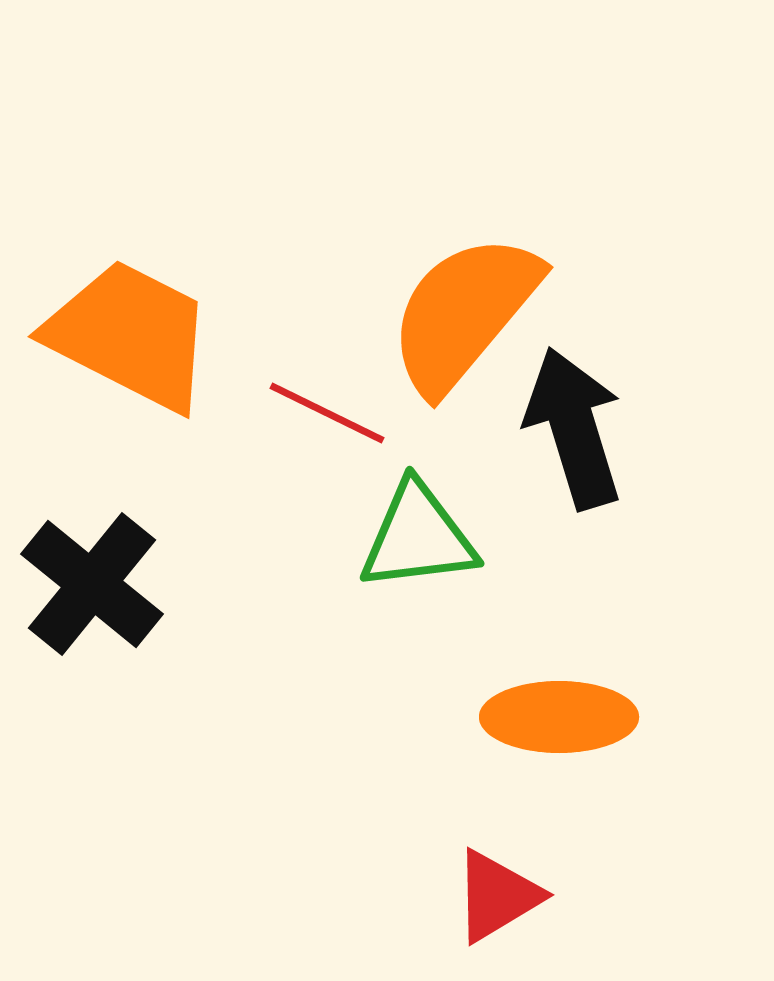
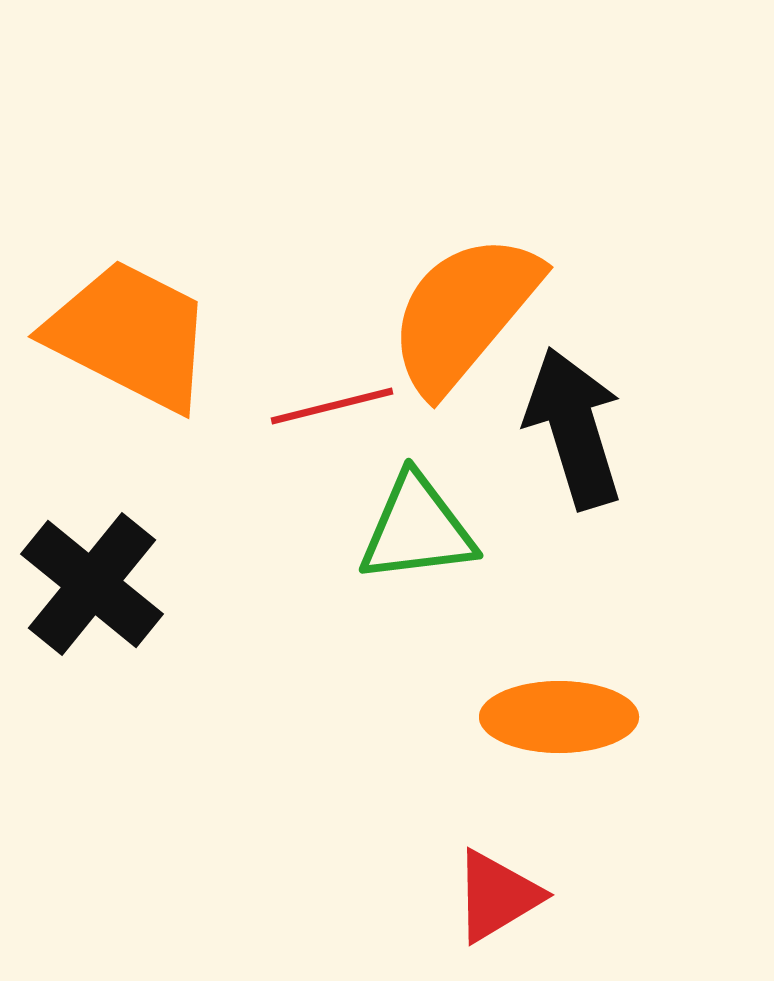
red line: moved 5 px right, 7 px up; rotated 40 degrees counterclockwise
green triangle: moved 1 px left, 8 px up
